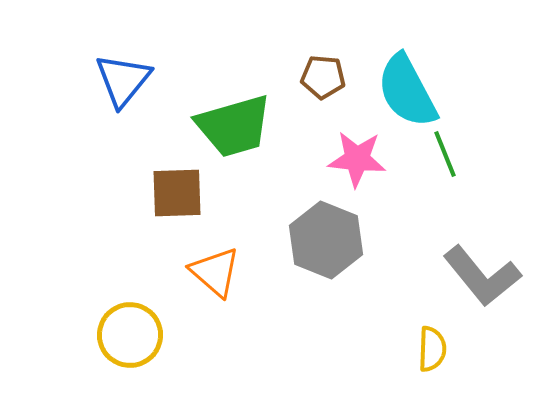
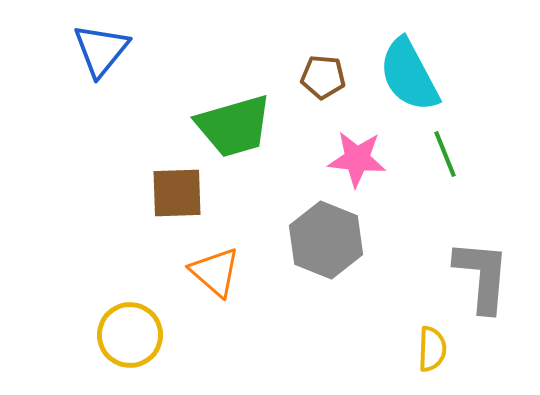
blue triangle: moved 22 px left, 30 px up
cyan semicircle: moved 2 px right, 16 px up
gray L-shape: rotated 136 degrees counterclockwise
